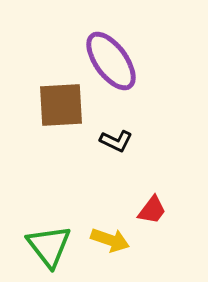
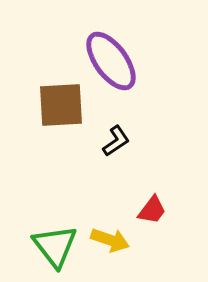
black L-shape: rotated 60 degrees counterclockwise
green triangle: moved 6 px right
